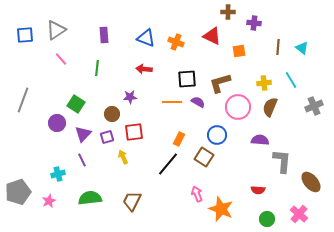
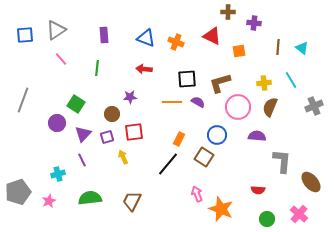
purple semicircle at (260, 140): moved 3 px left, 4 px up
